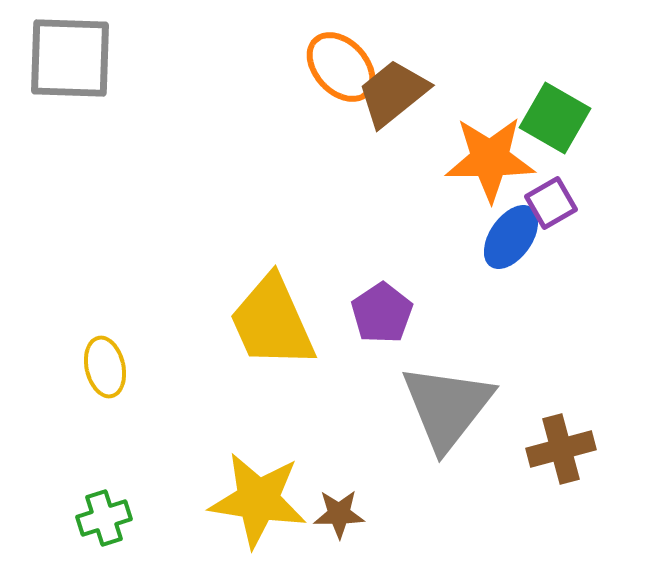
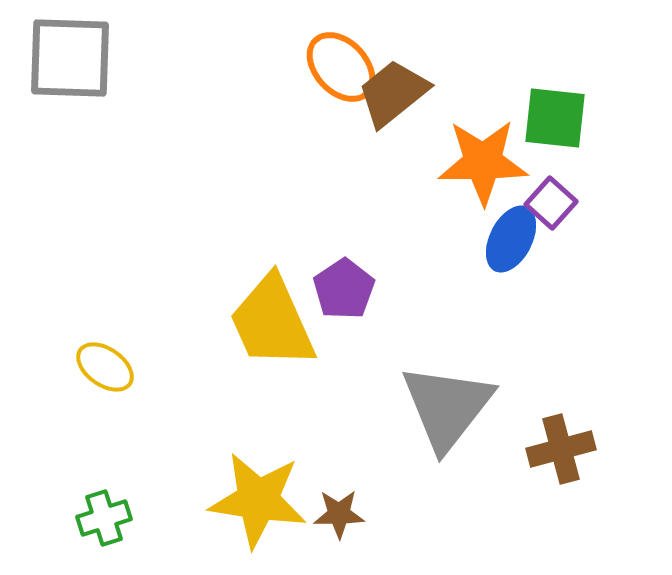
green square: rotated 24 degrees counterclockwise
orange star: moved 7 px left, 3 px down
purple square: rotated 18 degrees counterclockwise
blue ellipse: moved 2 px down; rotated 8 degrees counterclockwise
purple pentagon: moved 38 px left, 24 px up
yellow ellipse: rotated 42 degrees counterclockwise
